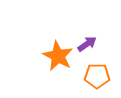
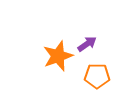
orange star: rotated 24 degrees clockwise
